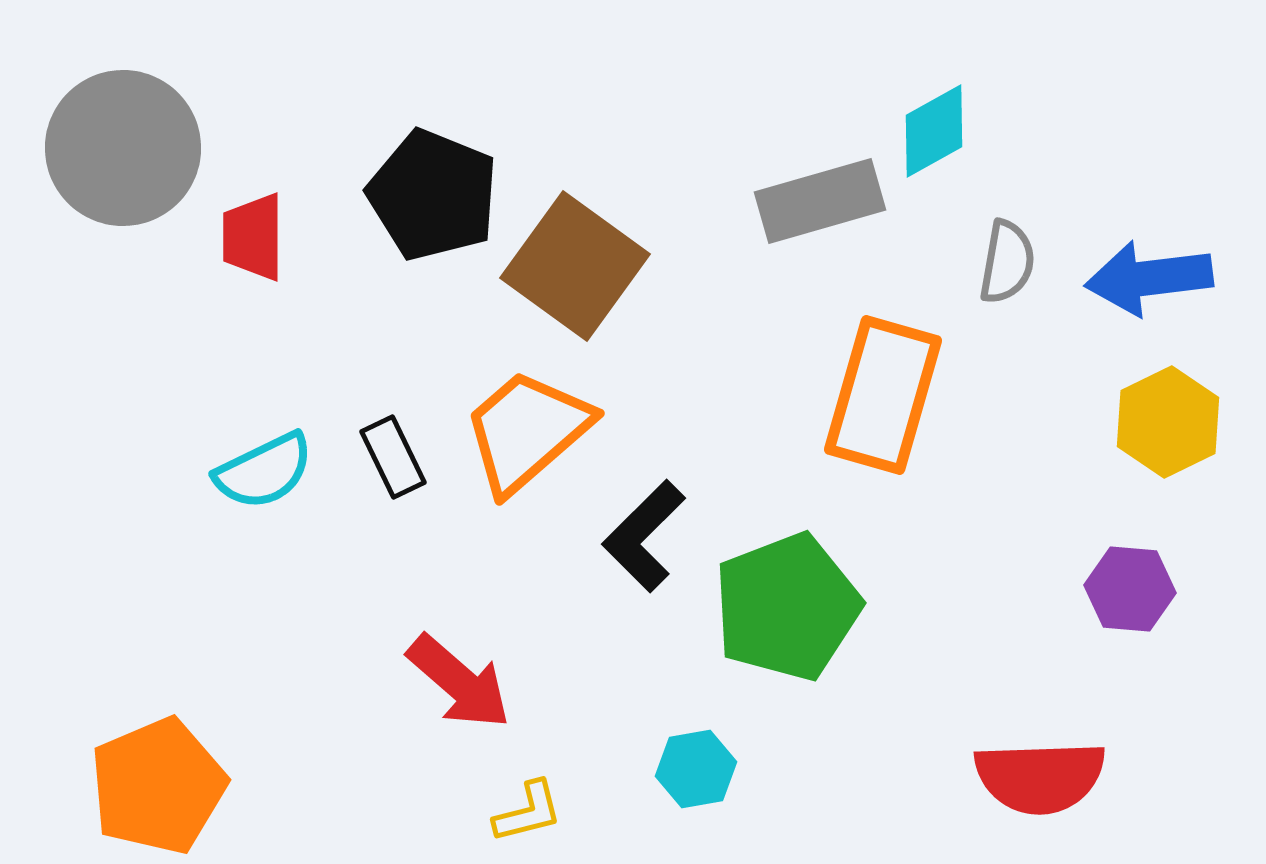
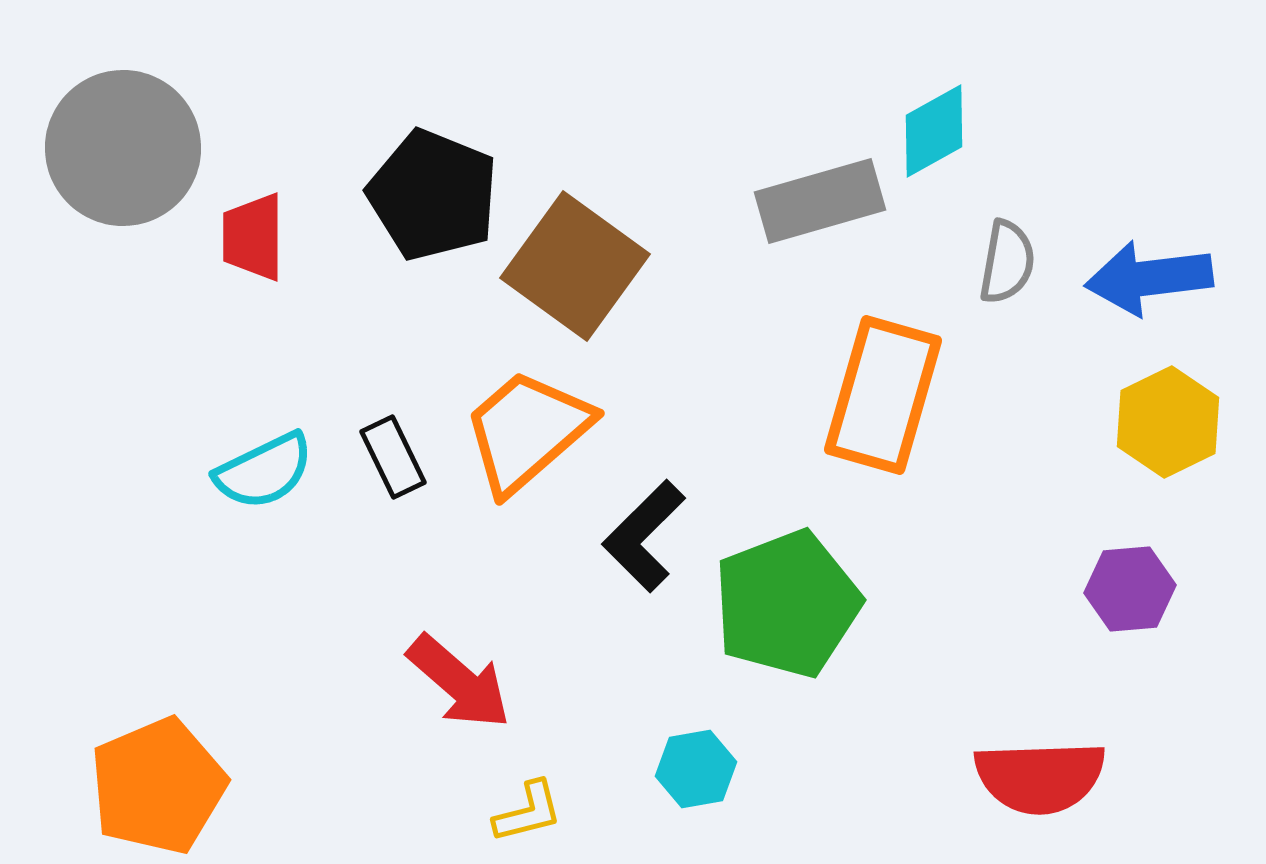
purple hexagon: rotated 10 degrees counterclockwise
green pentagon: moved 3 px up
